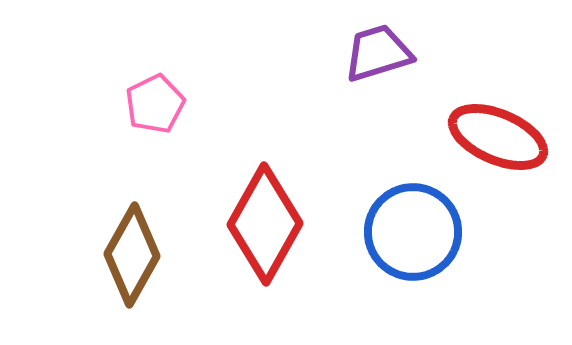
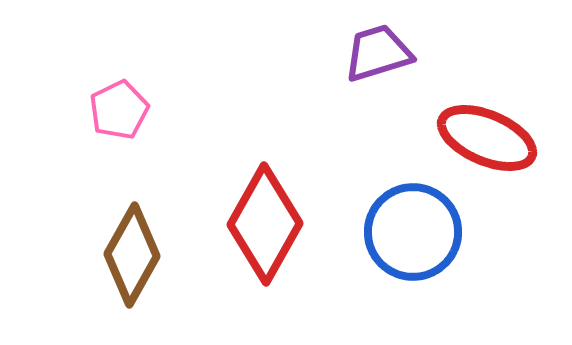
pink pentagon: moved 36 px left, 6 px down
red ellipse: moved 11 px left, 1 px down
